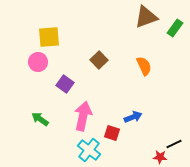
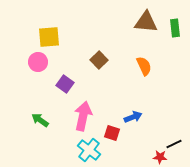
brown triangle: moved 5 px down; rotated 25 degrees clockwise
green rectangle: rotated 42 degrees counterclockwise
green arrow: moved 1 px down
